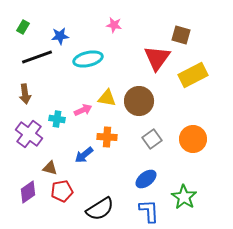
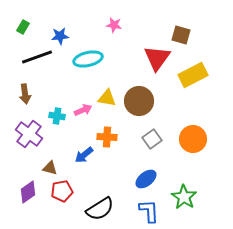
cyan cross: moved 3 px up
